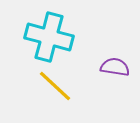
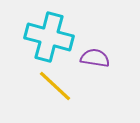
purple semicircle: moved 20 px left, 9 px up
